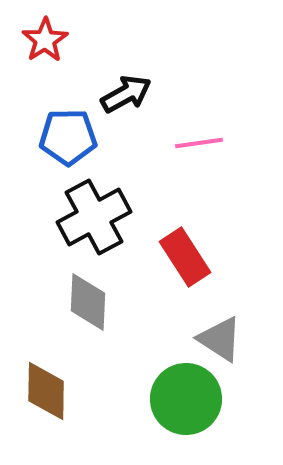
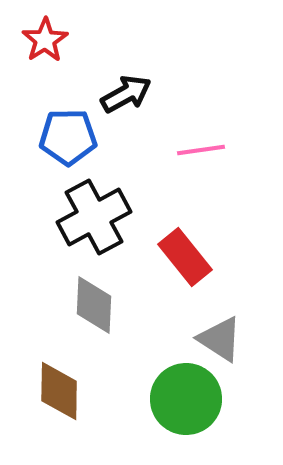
pink line: moved 2 px right, 7 px down
red rectangle: rotated 6 degrees counterclockwise
gray diamond: moved 6 px right, 3 px down
brown diamond: moved 13 px right
